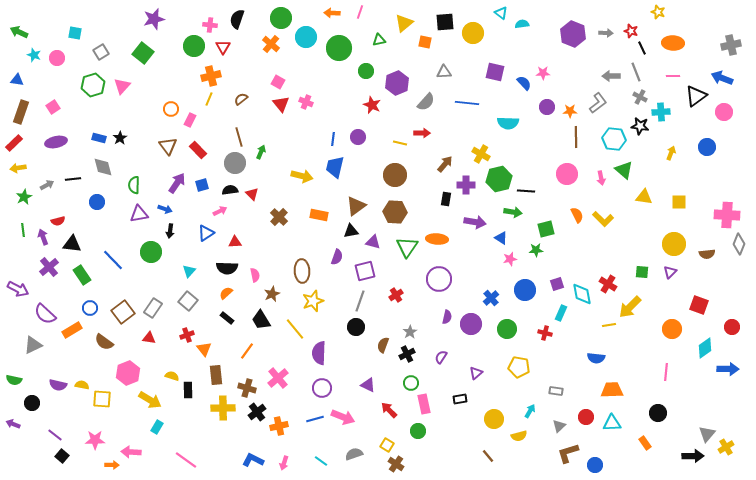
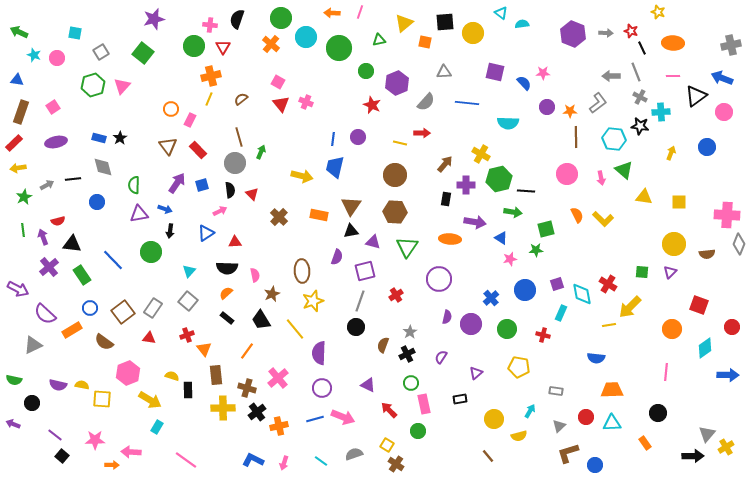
black semicircle at (230, 190): rotated 91 degrees clockwise
brown triangle at (356, 206): moved 5 px left; rotated 20 degrees counterclockwise
orange ellipse at (437, 239): moved 13 px right
red cross at (545, 333): moved 2 px left, 2 px down
blue arrow at (728, 369): moved 6 px down
